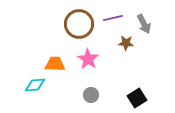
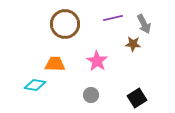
brown circle: moved 14 px left
brown star: moved 7 px right, 1 px down
pink star: moved 9 px right, 2 px down
cyan diamond: rotated 15 degrees clockwise
